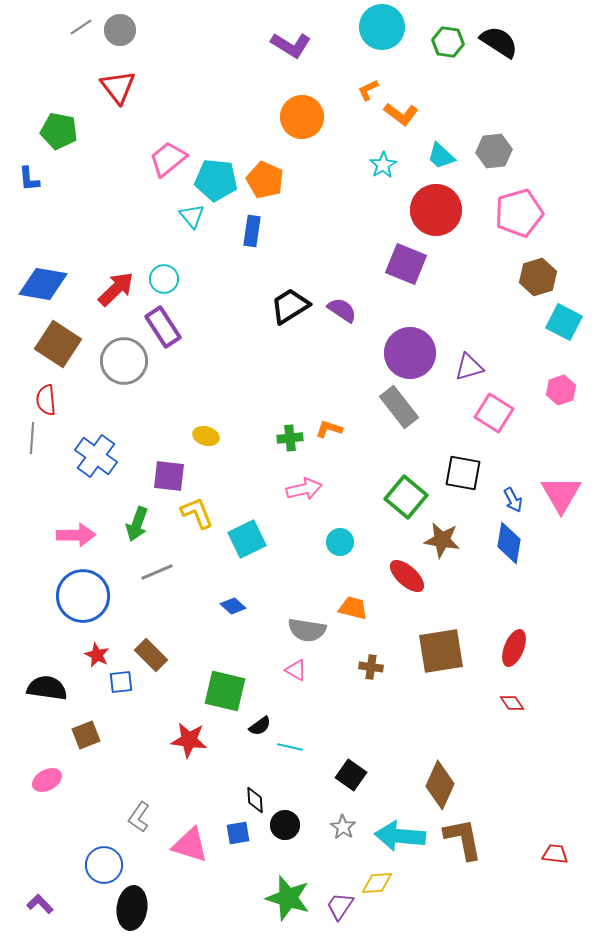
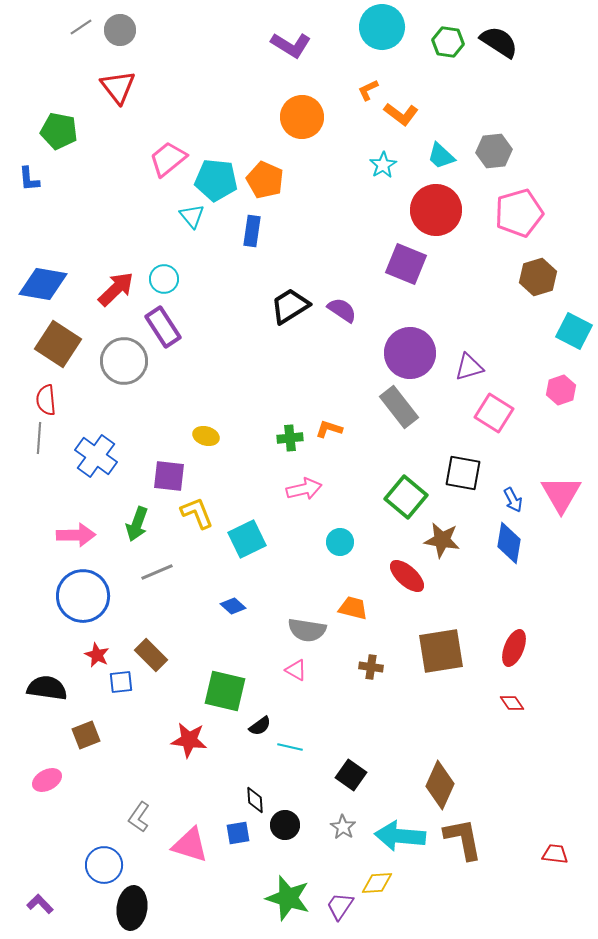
cyan square at (564, 322): moved 10 px right, 9 px down
gray line at (32, 438): moved 7 px right
